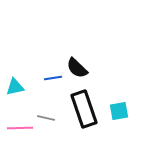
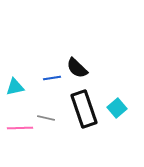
blue line: moved 1 px left
cyan square: moved 2 px left, 3 px up; rotated 30 degrees counterclockwise
